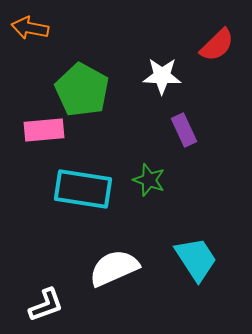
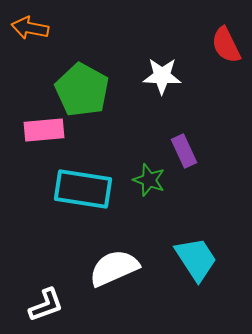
red semicircle: moved 9 px right; rotated 108 degrees clockwise
purple rectangle: moved 21 px down
